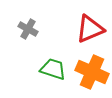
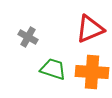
gray cross: moved 8 px down
orange cross: rotated 20 degrees counterclockwise
